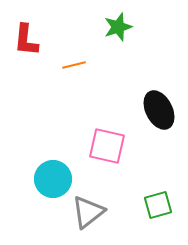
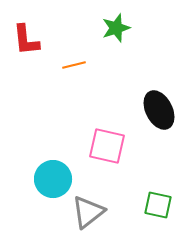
green star: moved 2 px left, 1 px down
red L-shape: rotated 12 degrees counterclockwise
green square: rotated 28 degrees clockwise
